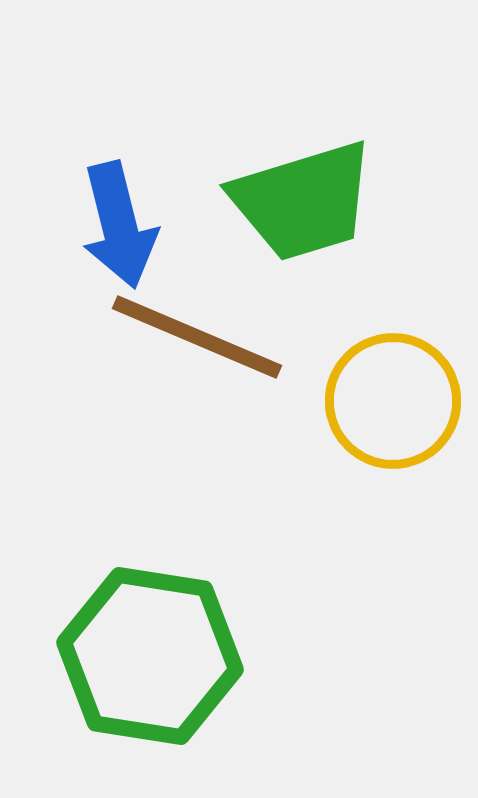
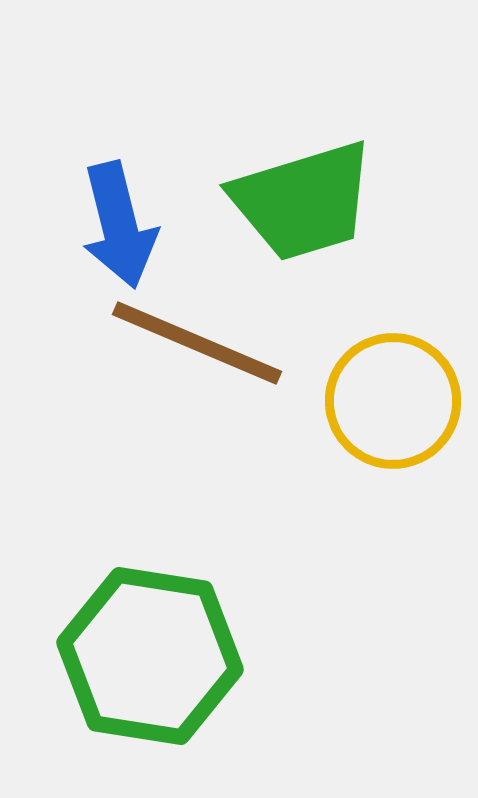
brown line: moved 6 px down
